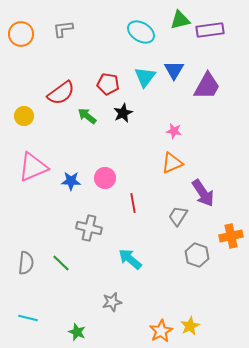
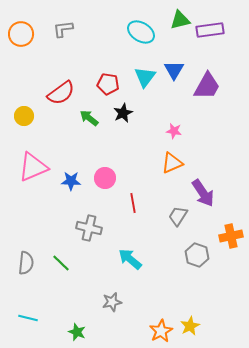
green arrow: moved 2 px right, 2 px down
